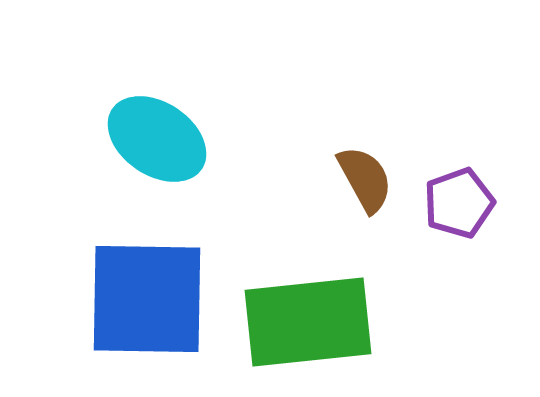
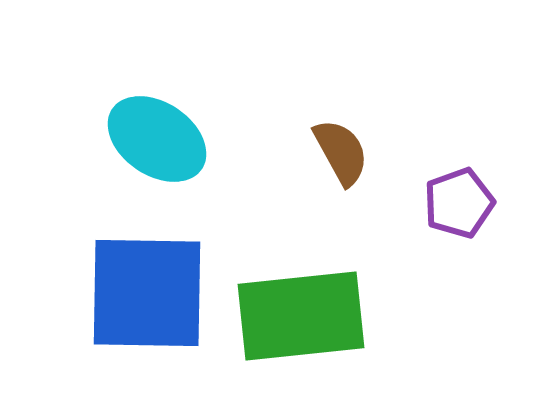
brown semicircle: moved 24 px left, 27 px up
blue square: moved 6 px up
green rectangle: moved 7 px left, 6 px up
